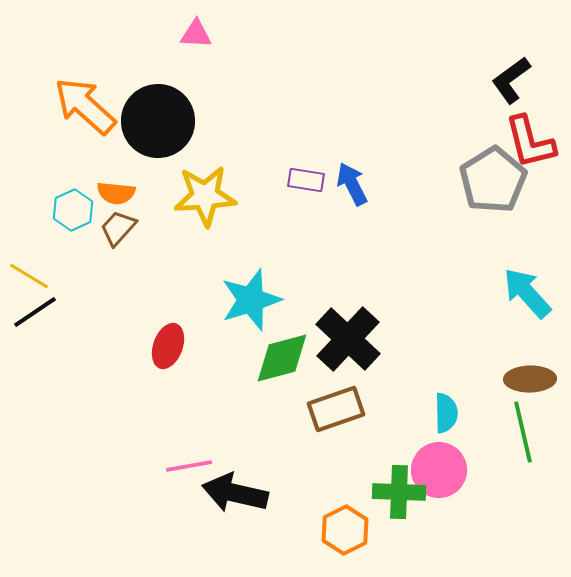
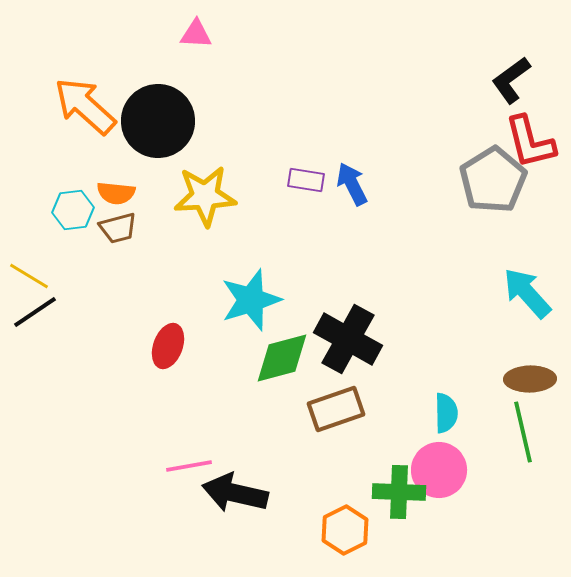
cyan hexagon: rotated 18 degrees clockwise
brown trapezoid: rotated 147 degrees counterclockwise
black cross: rotated 14 degrees counterclockwise
